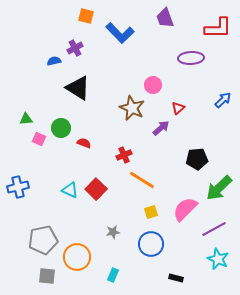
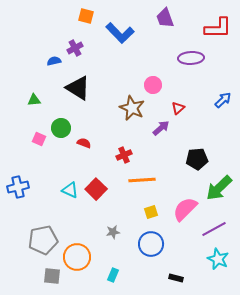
green triangle: moved 8 px right, 19 px up
orange line: rotated 36 degrees counterclockwise
gray square: moved 5 px right
